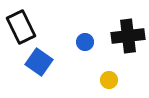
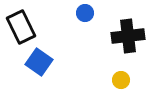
blue circle: moved 29 px up
yellow circle: moved 12 px right
